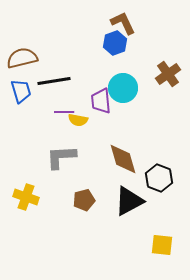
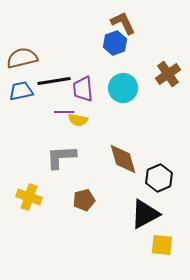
blue trapezoid: rotated 85 degrees counterclockwise
purple trapezoid: moved 18 px left, 12 px up
black hexagon: rotated 16 degrees clockwise
yellow cross: moved 3 px right
black triangle: moved 16 px right, 13 px down
